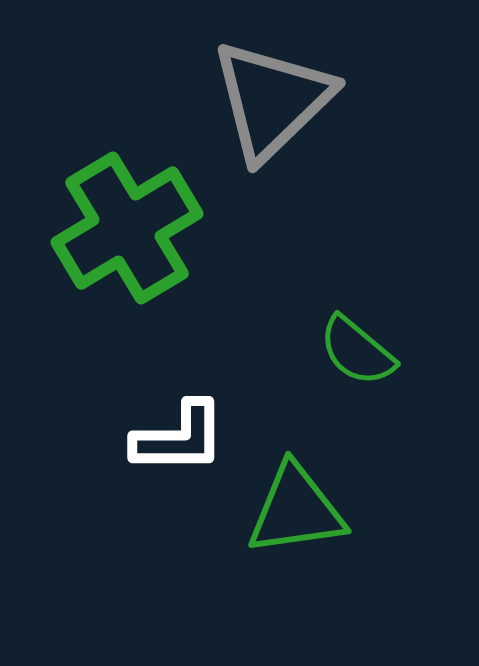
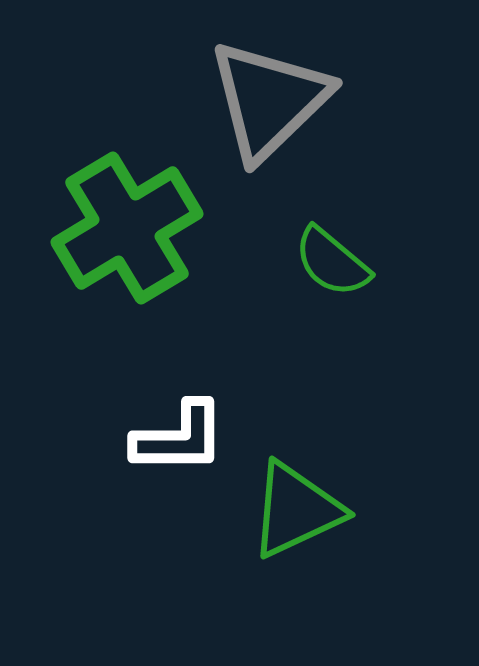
gray triangle: moved 3 px left
green semicircle: moved 25 px left, 89 px up
green triangle: rotated 17 degrees counterclockwise
